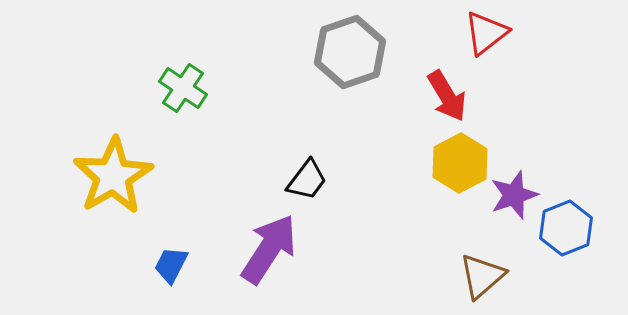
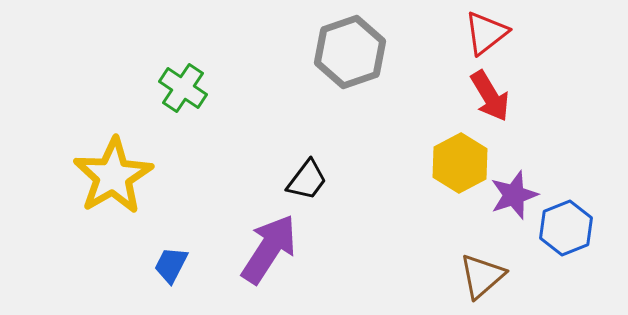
red arrow: moved 43 px right
